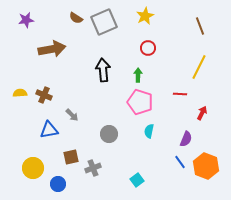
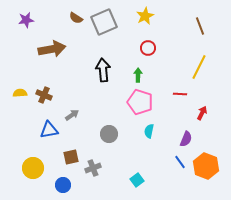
gray arrow: rotated 80 degrees counterclockwise
blue circle: moved 5 px right, 1 px down
